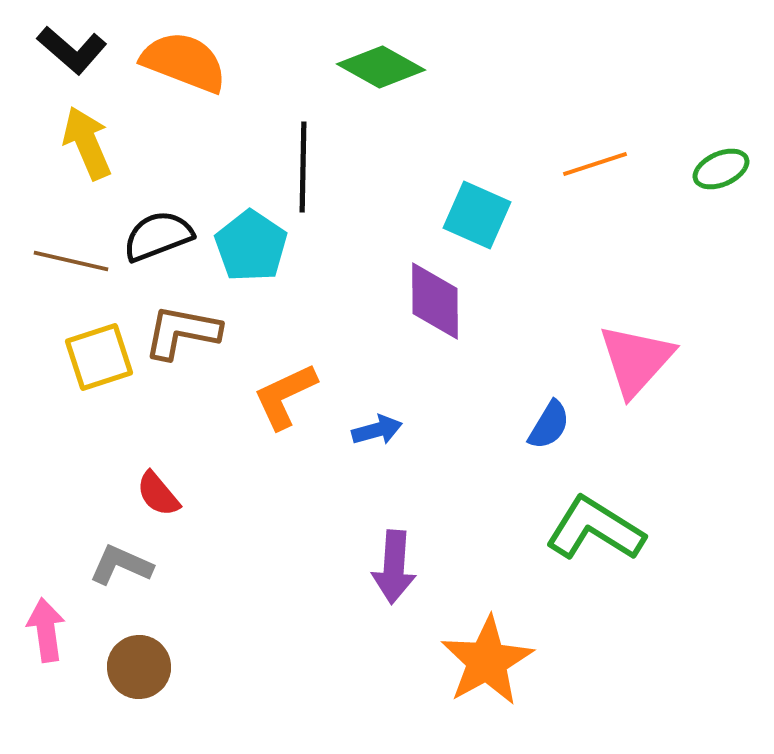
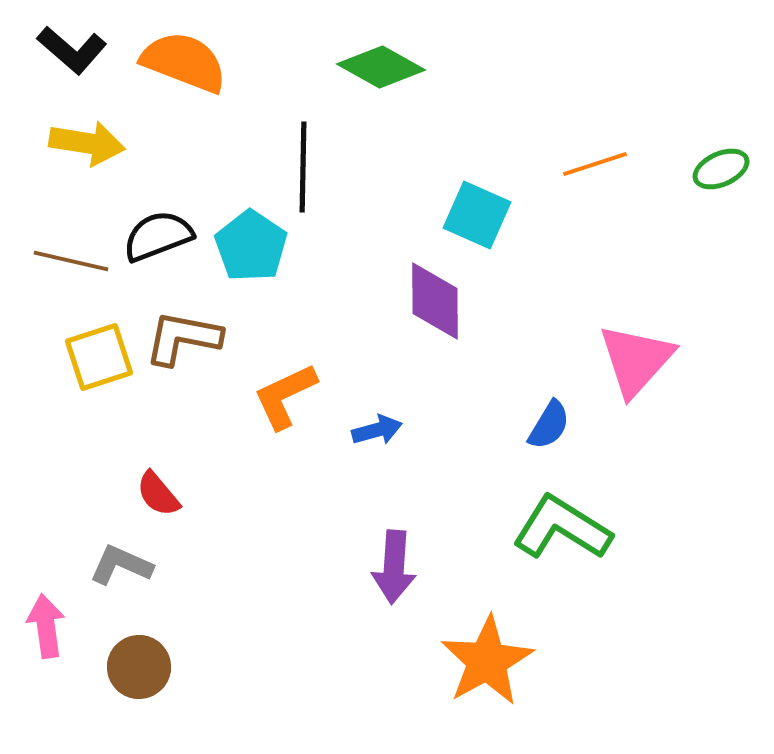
yellow arrow: rotated 122 degrees clockwise
brown L-shape: moved 1 px right, 6 px down
green L-shape: moved 33 px left, 1 px up
pink arrow: moved 4 px up
